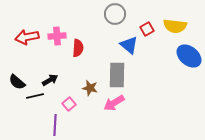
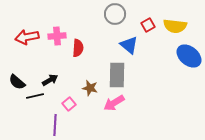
red square: moved 1 px right, 4 px up
